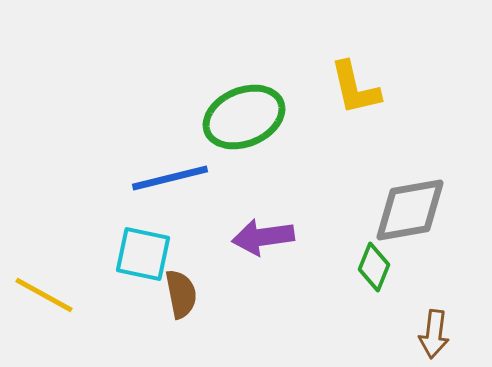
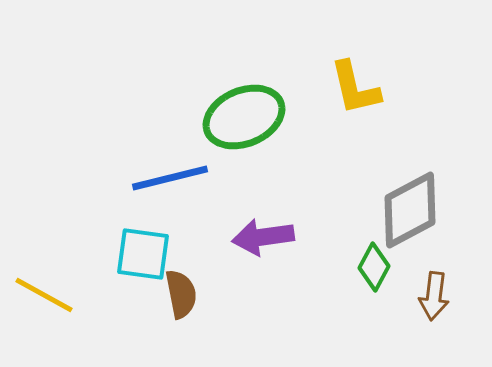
gray diamond: rotated 18 degrees counterclockwise
cyan square: rotated 4 degrees counterclockwise
green diamond: rotated 6 degrees clockwise
brown arrow: moved 38 px up
